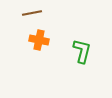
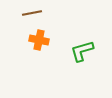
green L-shape: rotated 120 degrees counterclockwise
